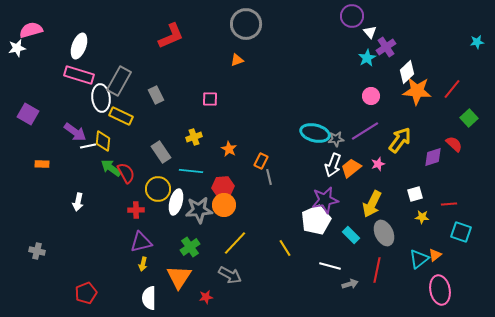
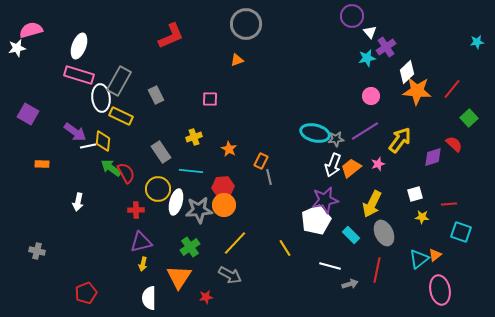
cyan star at (367, 58): rotated 18 degrees clockwise
